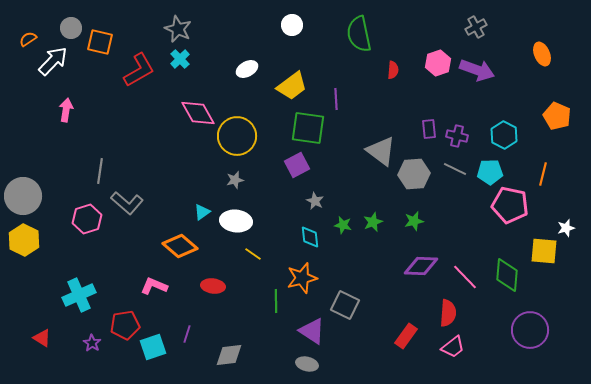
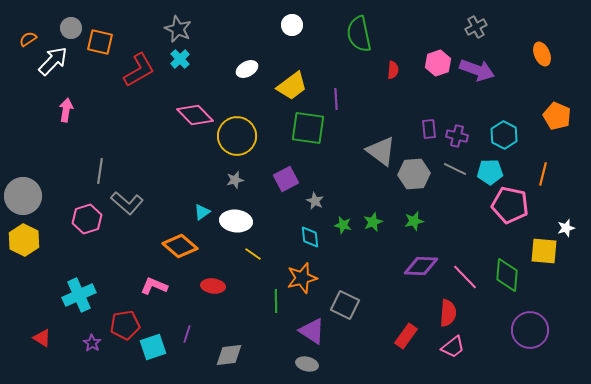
pink diamond at (198, 113): moved 3 px left, 2 px down; rotated 15 degrees counterclockwise
purple square at (297, 165): moved 11 px left, 14 px down
